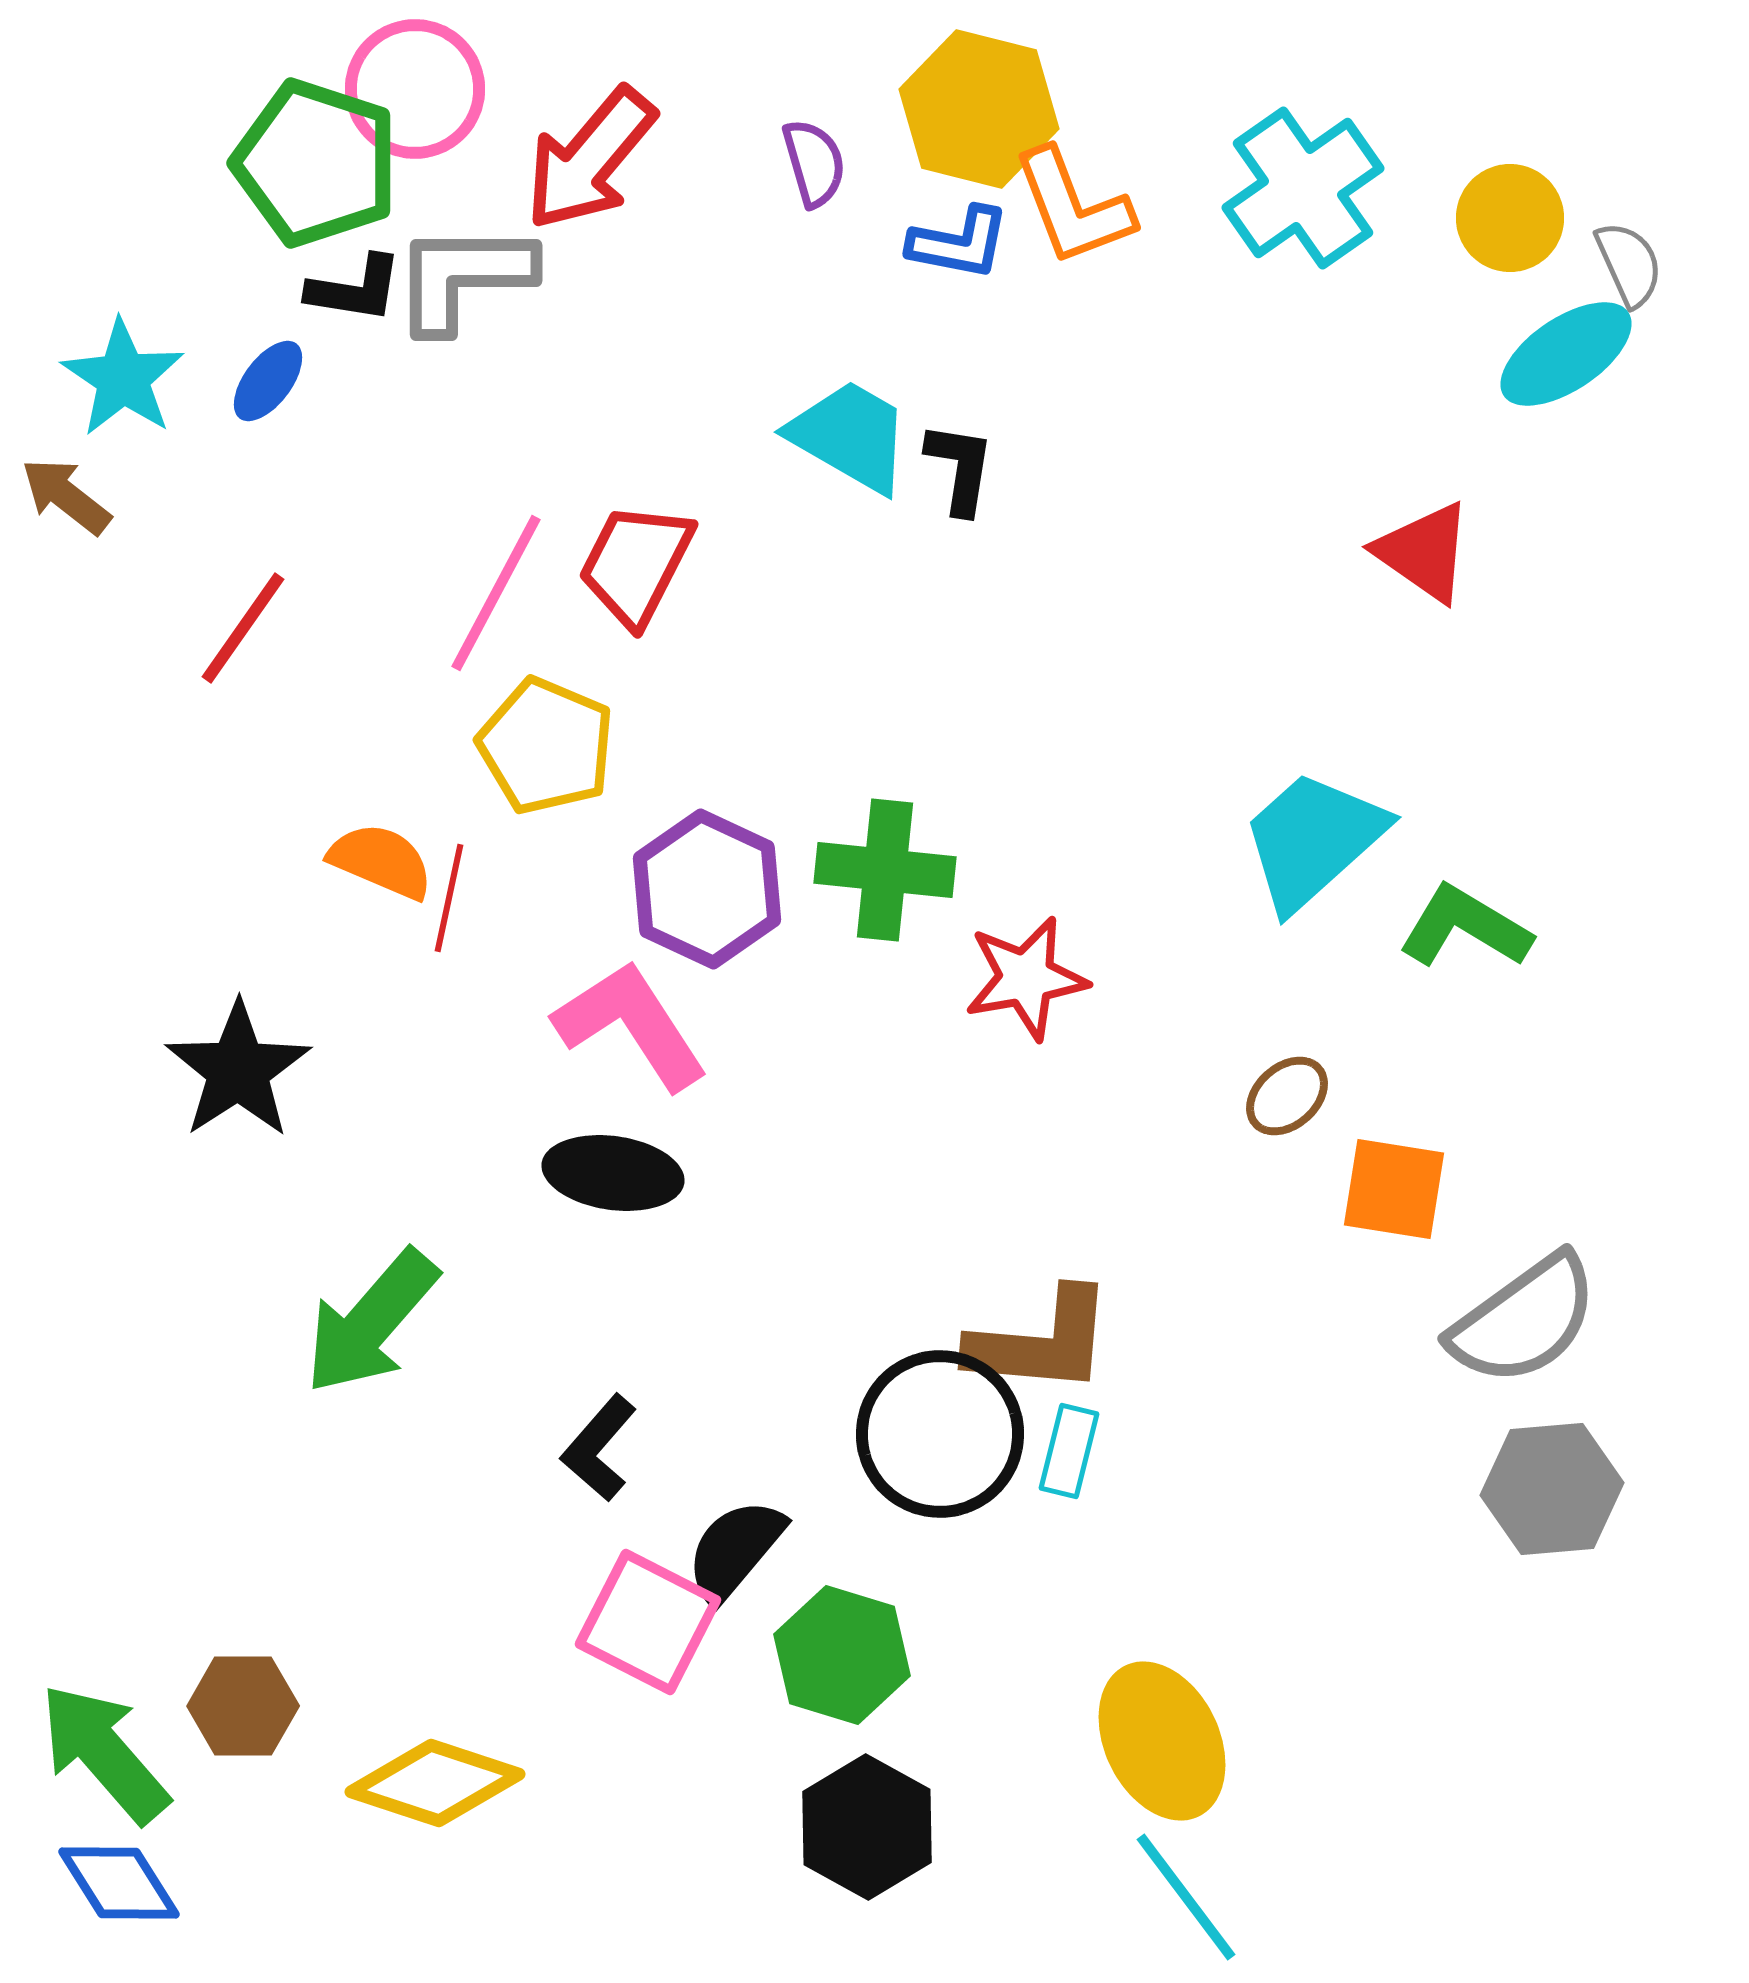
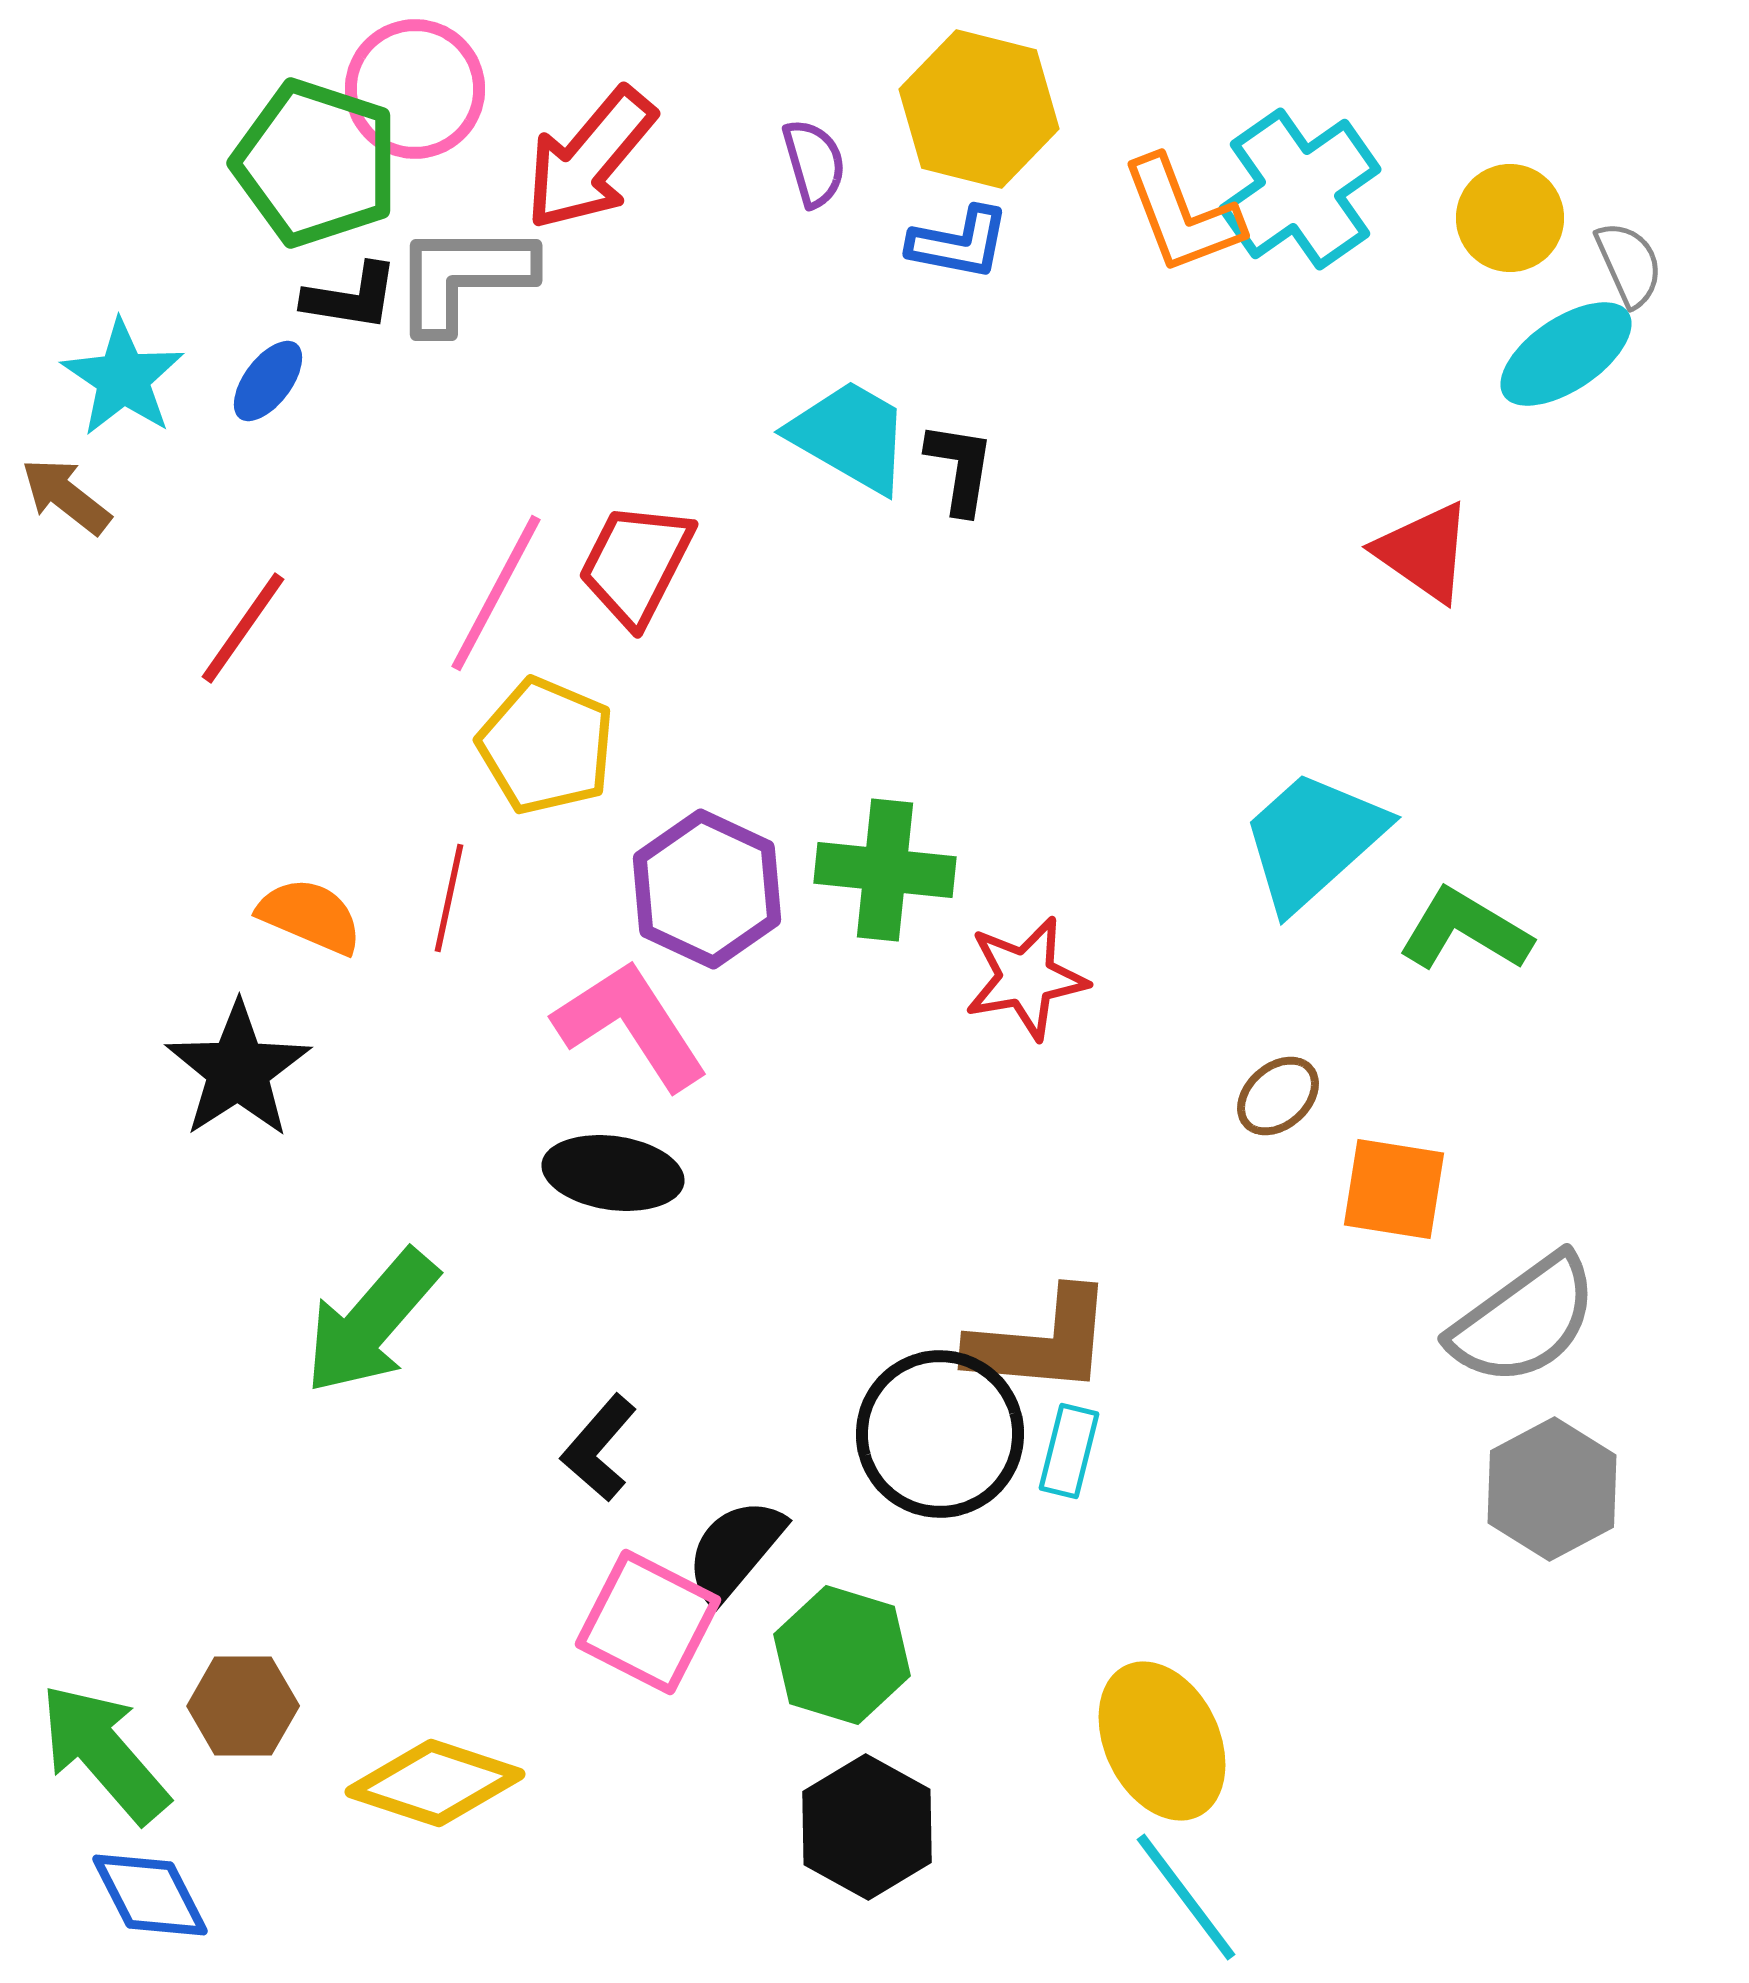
cyan cross at (1303, 188): moved 3 px left, 1 px down
orange L-shape at (1073, 207): moved 109 px right, 8 px down
black L-shape at (355, 289): moved 4 px left, 8 px down
orange semicircle at (381, 861): moved 71 px left, 55 px down
green L-shape at (1465, 927): moved 3 px down
brown ellipse at (1287, 1096): moved 9 px left
gray hexagon at (1552, 1489): rotated 23 degrees counterclockwise
blue diamond at (119, 1883): moved 31 px right, 12 px down; rotated 5 degrees clockwise
